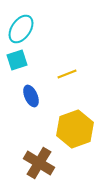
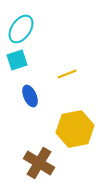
blue ellipse: moved 1 px left
yellow hexagon: rotated 9 degrees clockwise
